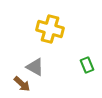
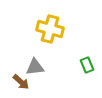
gray triangle: rotated 36 degrees counterclockwise
brown arrow: moved 1 px left, 2 px up
